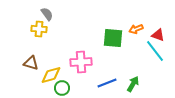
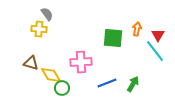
orange arrow: moved 1 px right; rotated 120 degrees clockwise
red triangle: rotated 40 degrees clockwise
yellow diamond: rotated 75 degrees clockwise
